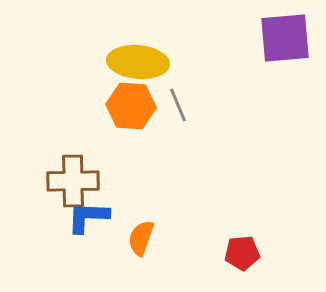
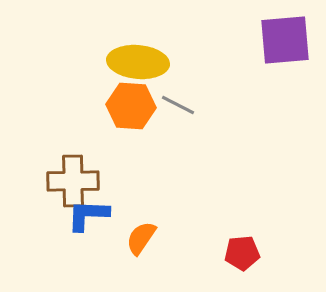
purple square: moved 2 px down
gray line: rotated 40 degrees counterclockwise
blue L-shape: moved 2 px up
orange semicircle: rotated 15 degrees clockwise
